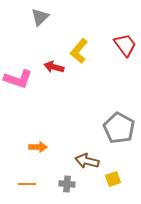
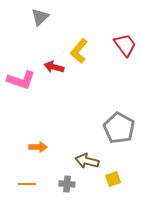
pink L-shape: moved 3 px right, 1 px down
